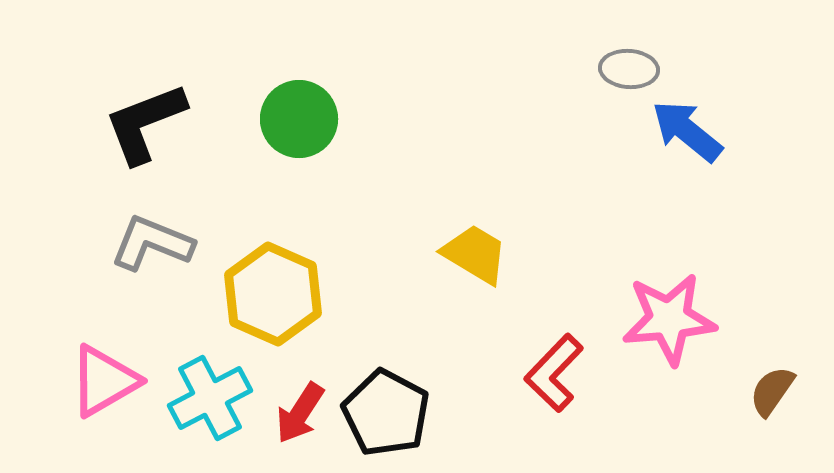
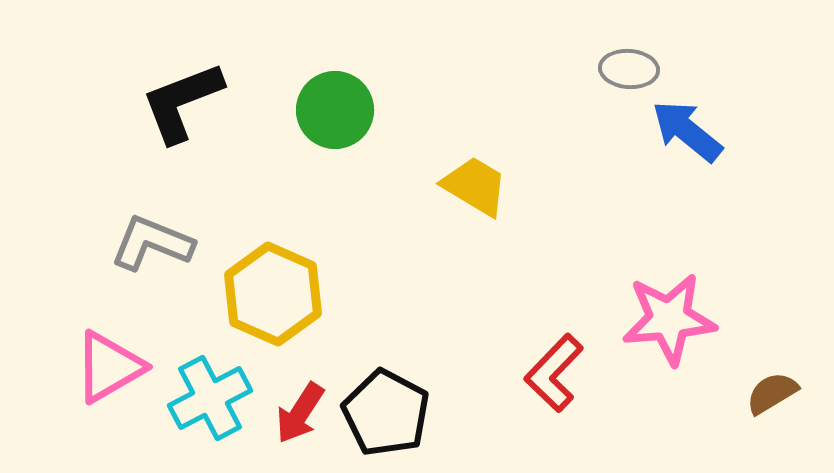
green circle: moved 36 px right, 9 px up
black L-shape: moved 37 px right, 21 px up
yellow trapezoid: moved 68 px up
pink triangle: moved 5 px right, 14 px up
brown semicircle: moved 2 px down; rotated 24 degrees clockwise
